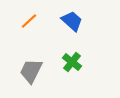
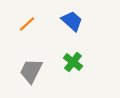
orange line: moved 2 px left, 3 px down
green cross: moved 1 px right
